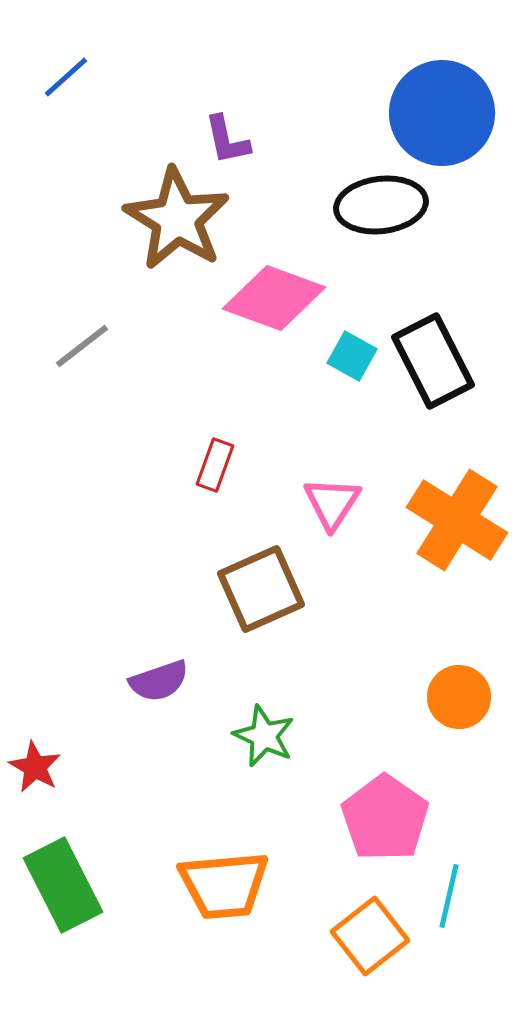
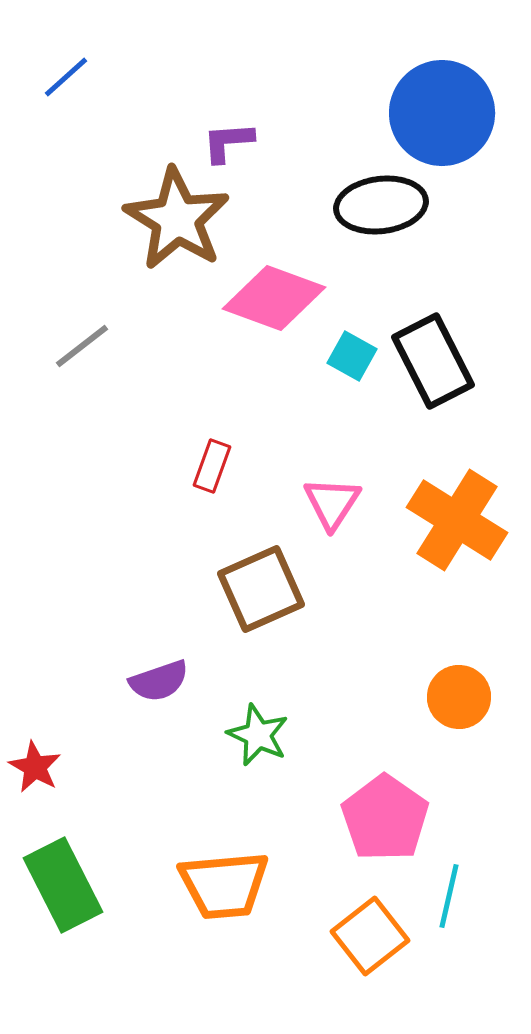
purple L-shape: moved 1 px right, 2 px down; rotated 98 degrees clockwise
red rectangle: moved 3 px left, 1 px down
green star: moved 6 px left, 1 px up
